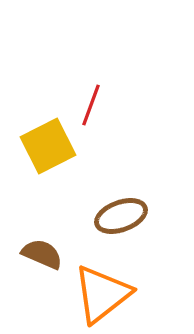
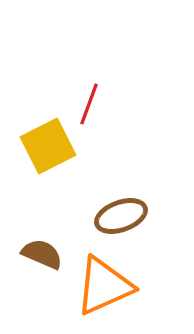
red line: moved 2 px left, 1 px up
orange triangle: moved 2 px right, 8 px up; rotated 14 degrees clockwise
